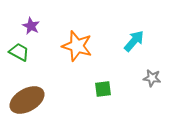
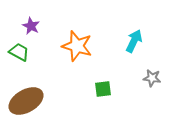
cyan arrow: rotated 15 degrees counterclockwise
brown ellipse: moved 1 px left, 1 px down
